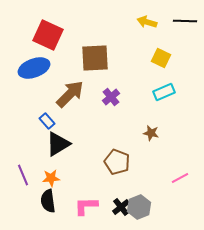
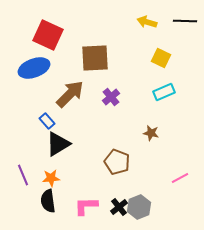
black cross: moved 2 px left
